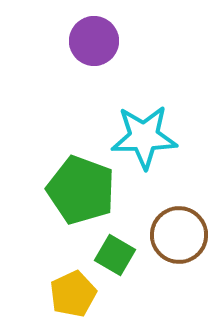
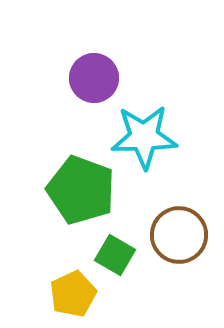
purple circle: moved 37 px down
